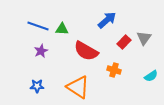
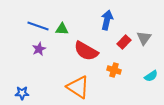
blue arrow: rotated 36 degrees counterclockwise
purple star: moved 2 px left, 2 px up
blue star: moved 15 px left, 7 px down
